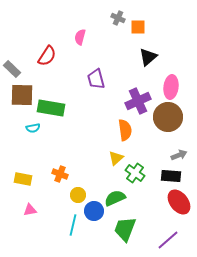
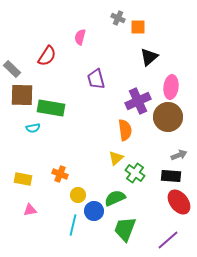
black triangle: moved 1 px right
